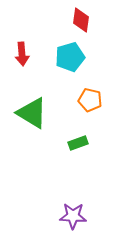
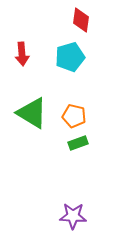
orange pentagon: moved 16 px left, 16 px down
